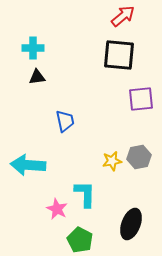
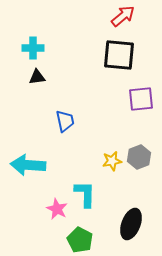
gray hexagon: rotated 10 degrees counterclockwise
